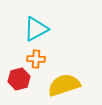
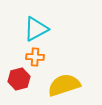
orange cross: moved 1 px left, 2 px up
